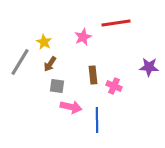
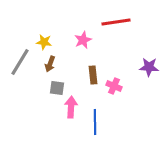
red line: moved 1 px up
pink star: moved 3 px down
yellow star: rotated 21 degrees counterclockwise
brown arrow: rotated 14 degrees counterclockwise
gray square: moved 2 px down
pink arrow: rotated 100 degrees counterclockwise
blue line: moved 2 px left, 2 px down
